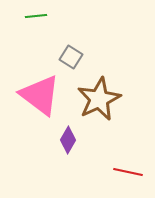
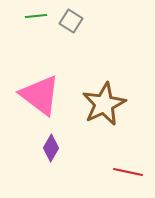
gray square: moved 36 px up
brown star: moved 5 px right, 5 px down
purple diamond: moved 17 px left, 8 px down
